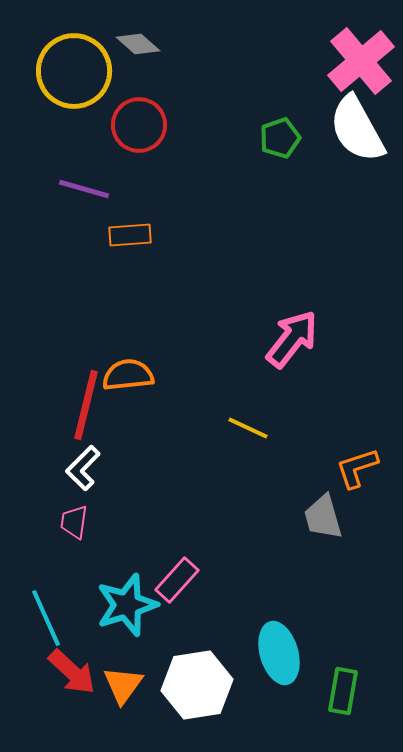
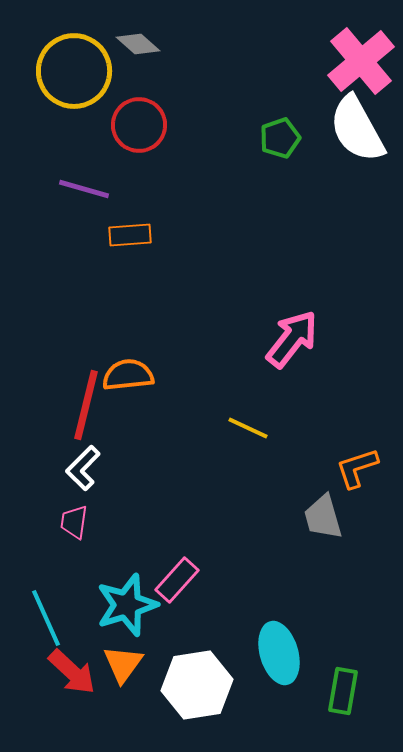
orange triangle: moved 21 px up
